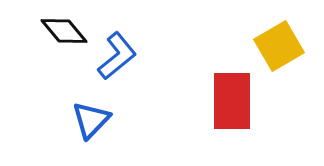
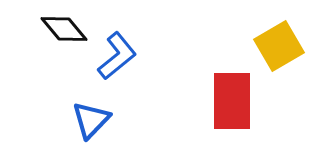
black diamond: moved 2 px up
